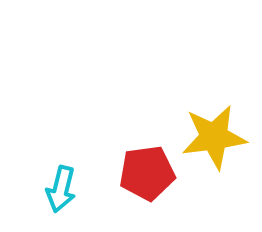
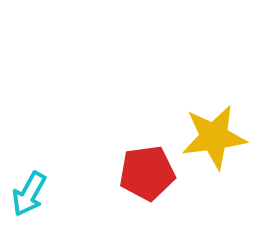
cyan arrow: moved 32 px left, 5 px down; rotated 15 degrees clockwise
